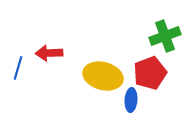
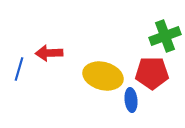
blue line: moved 1 px right, 1 px down
red pentagon: moved 2 px right; rotated 20 degrees clockwise
blue ellipse: rotated 10 degrees counterclockwise
